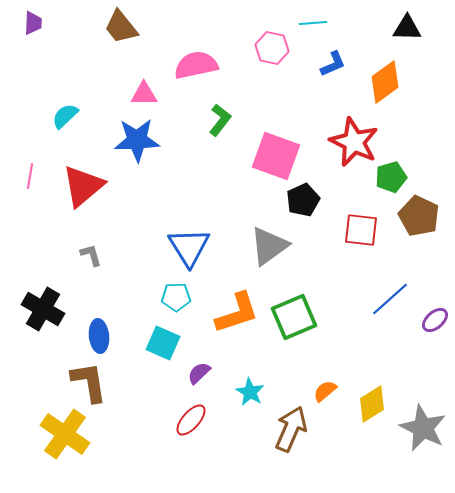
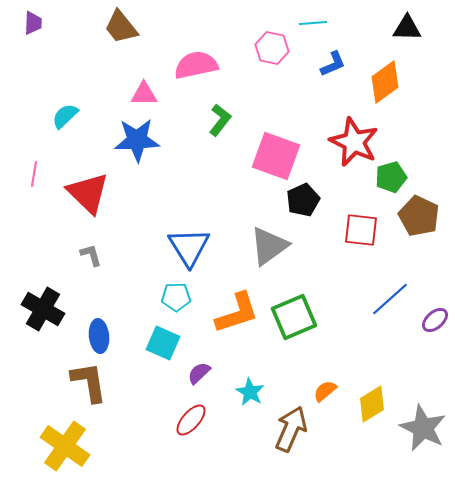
pink line: moved 4 px right, 2 px up
red triangle: moved 5 px right, 7 px down; rotated 36 degrees counterclockwise
yellow cross: moved 12 px down
